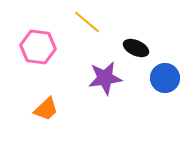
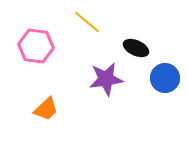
pink hexagon: moved 2 px left, 1 px up
purple star: moved 1 px right, 1 px down
